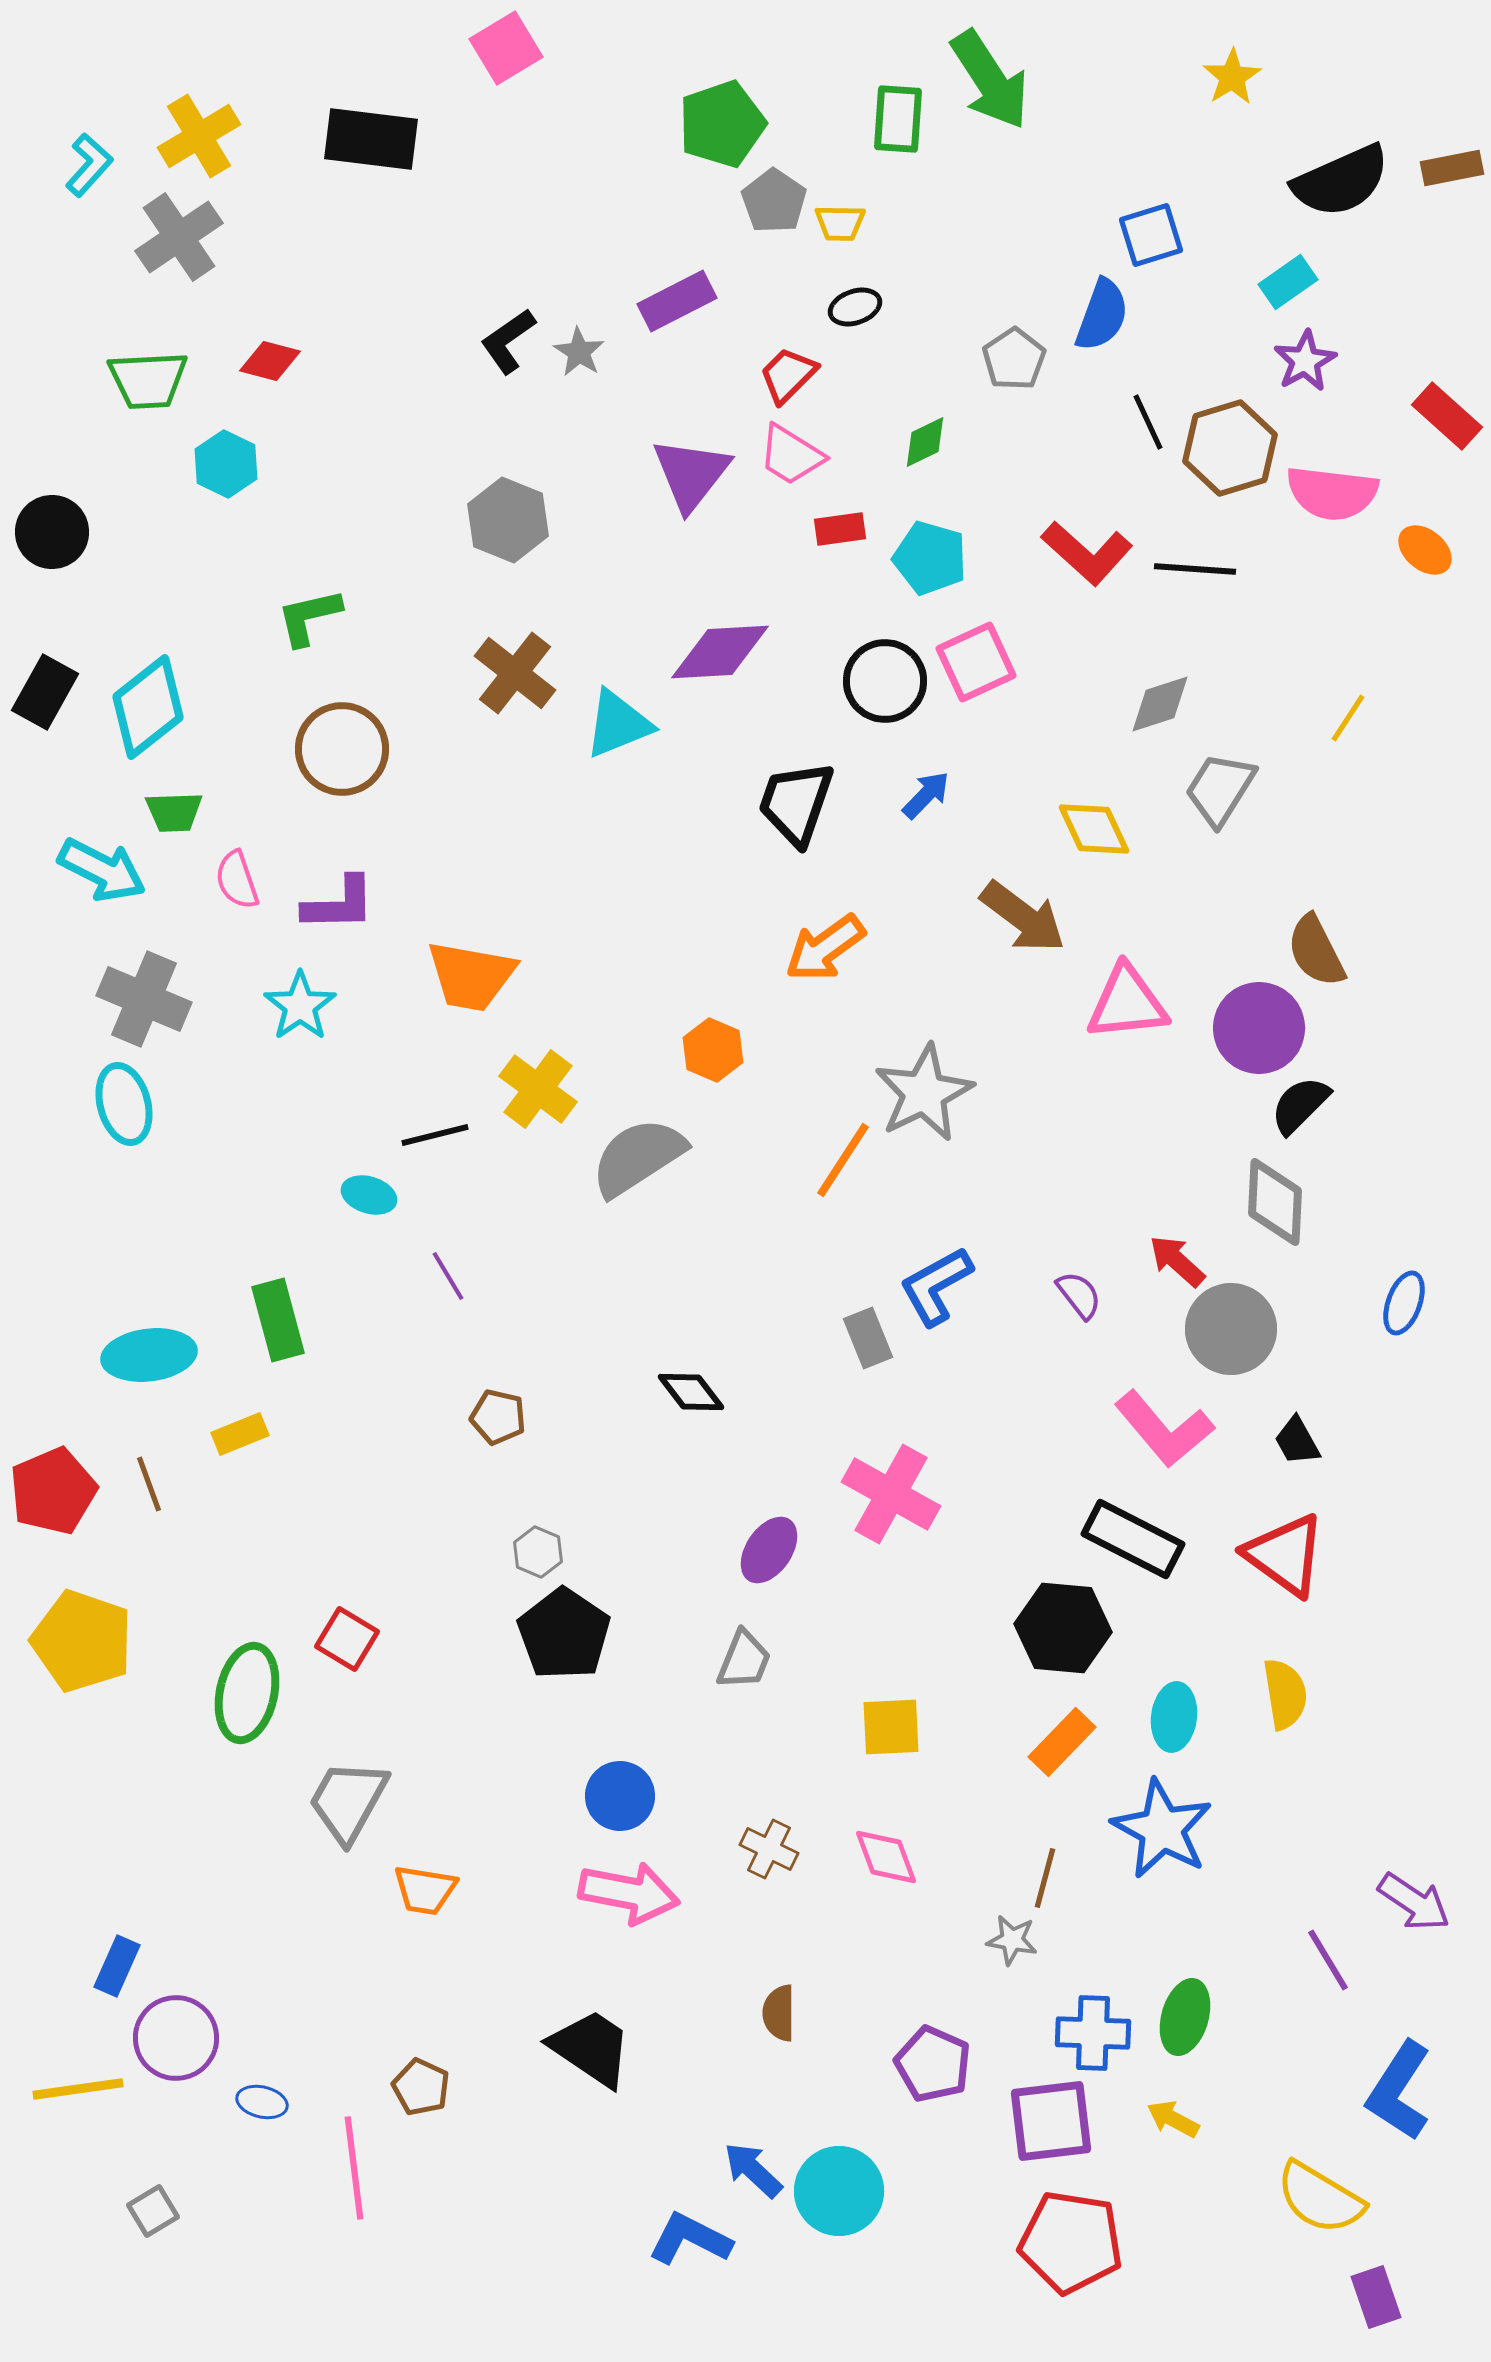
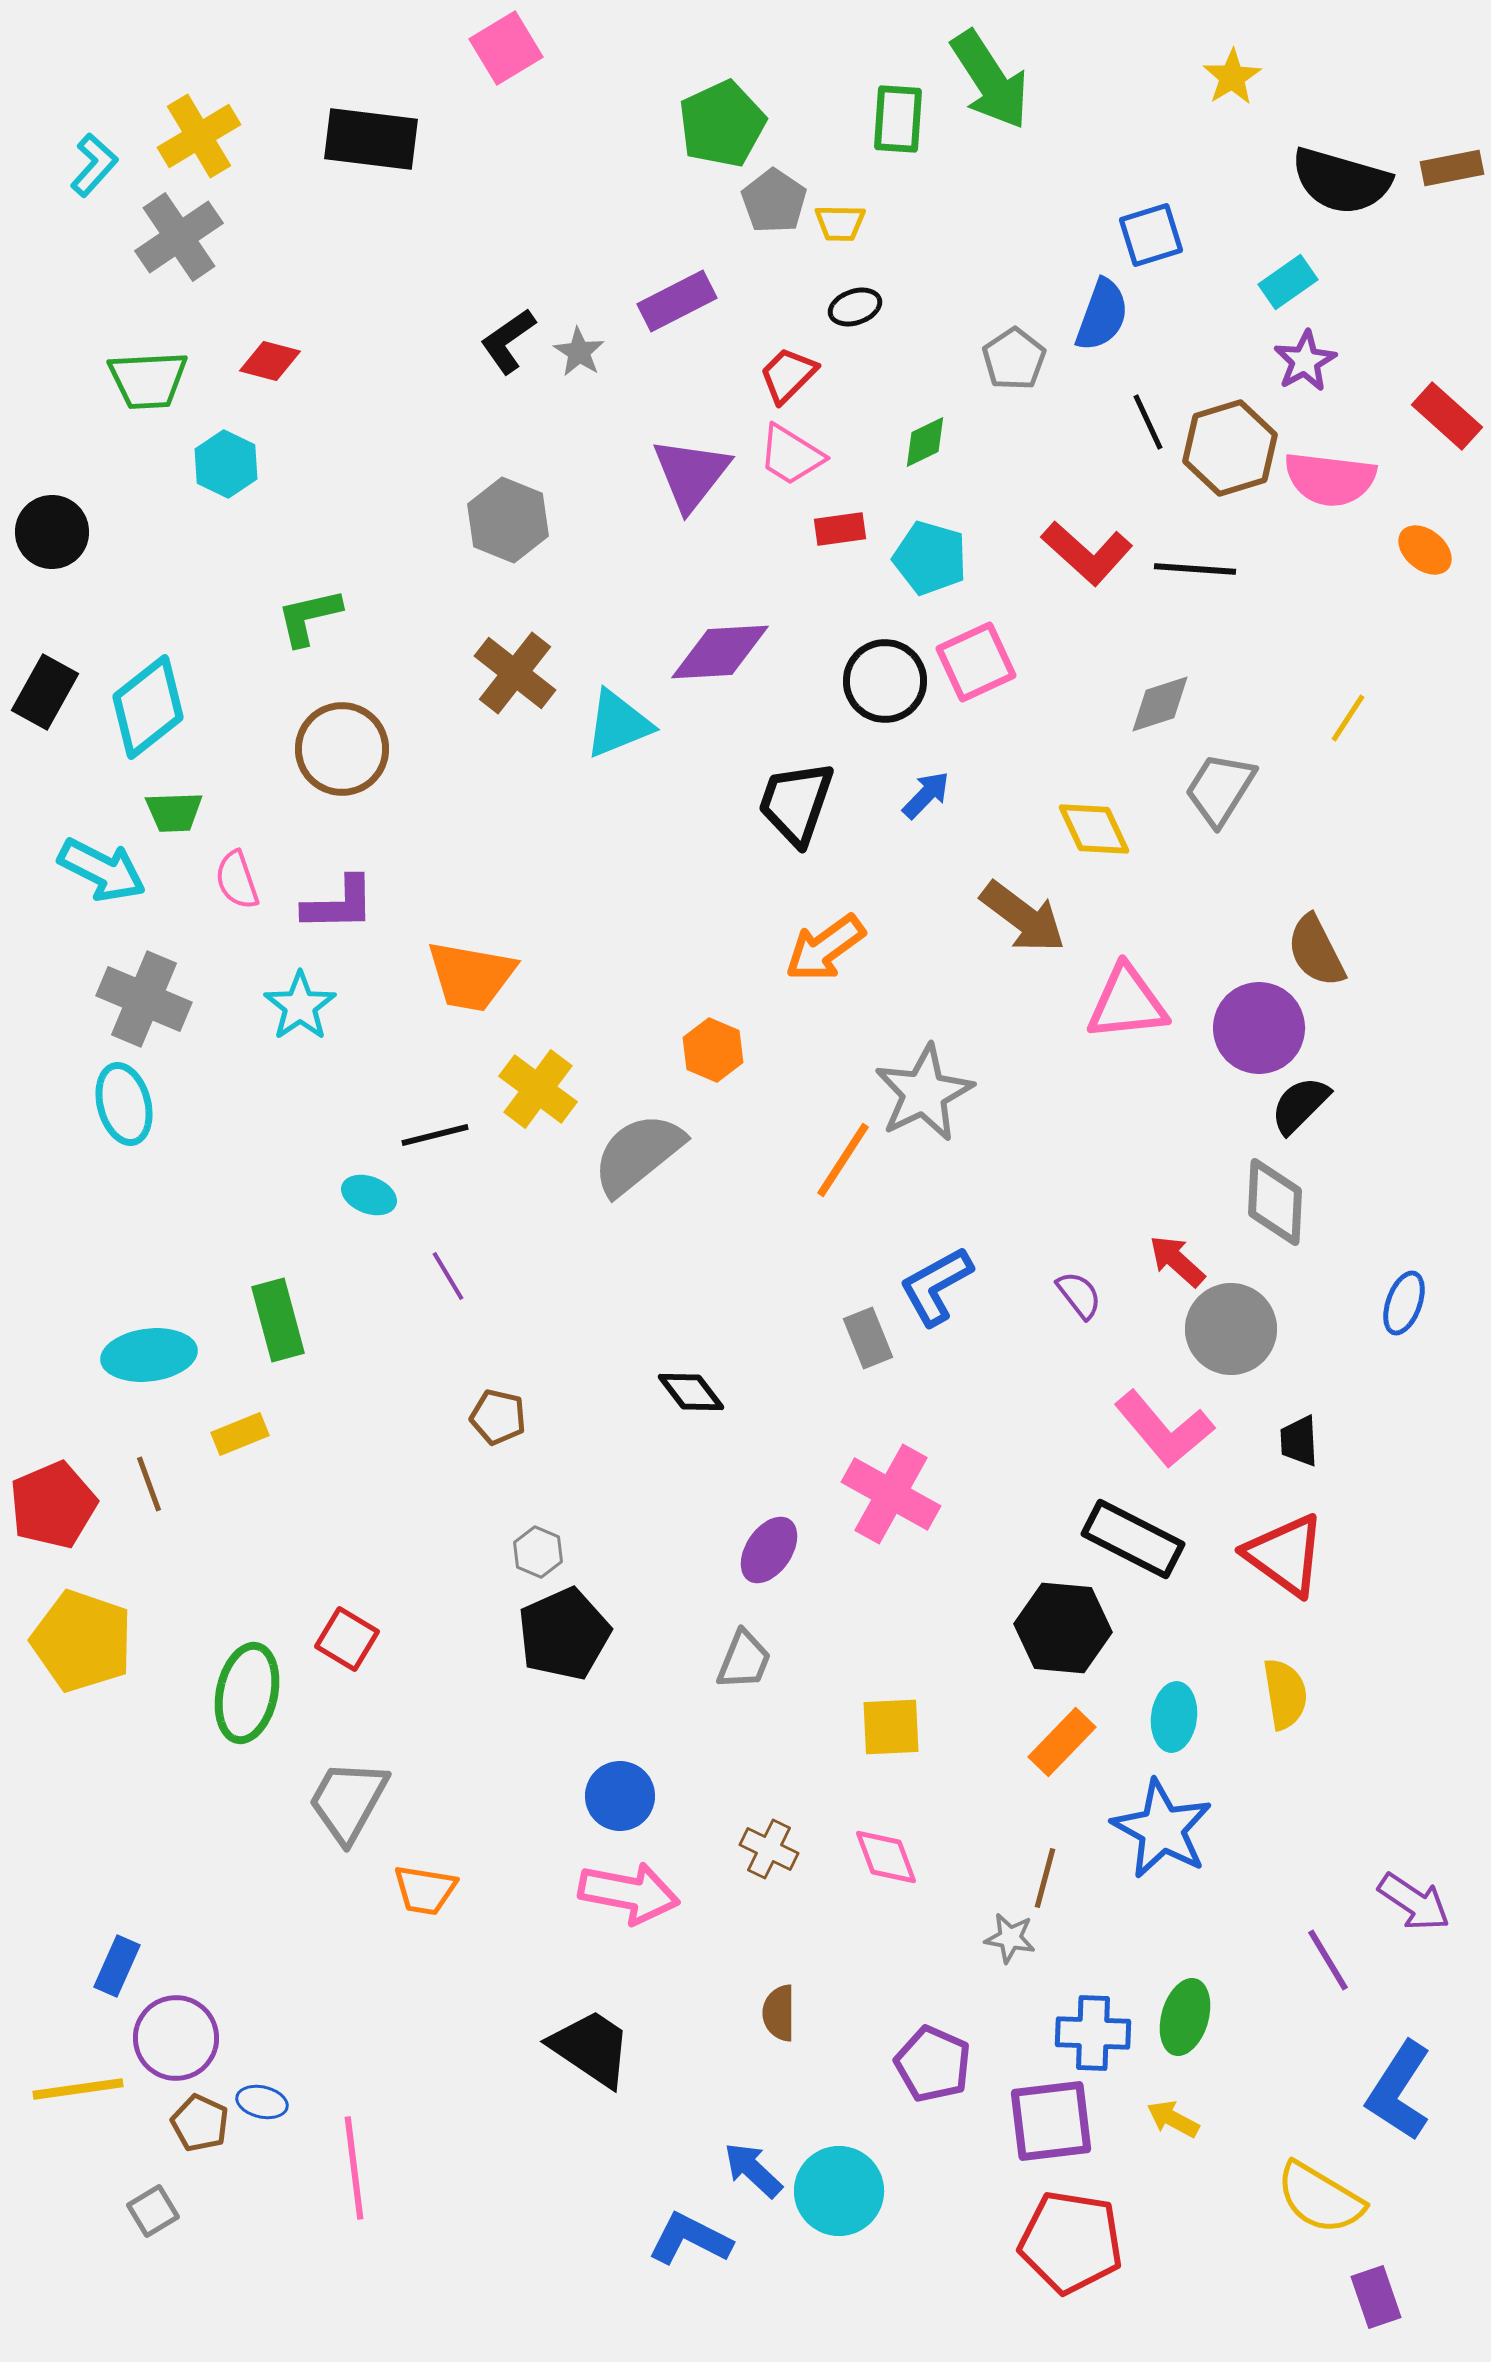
green pentagon at (722, 124): rotated 6 degrees counterclockwise
cyan L-shape at (89, 165): moved 5 px right
black semicircle at (1341, 181): rotated 40 degrees clockwise
pink semicircle at (1332, 493): moved 2 px left, 14 px up
gray semicircle at (638, 1157): moved 3 px up; rotated 6 degrees counterclockwise
cyan ellipse at (369, 1195): rotated 4 degrees clockwise
black trapezoid at (1297, 1441): moved 2 px right; rotated 26 degrees clockwise
red pentagon at (53, 1491): moved 14 px down
black pentagon at (564, 1634): rotated 14 degrees clockwise
gray star at (1012, 1940): moved 2 px left, 2 px up
brown pentagon at (421, 2087): moved 221 px left, 36 px down
